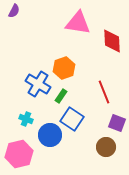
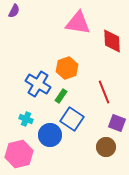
orange hexagon: moved 3 px right
